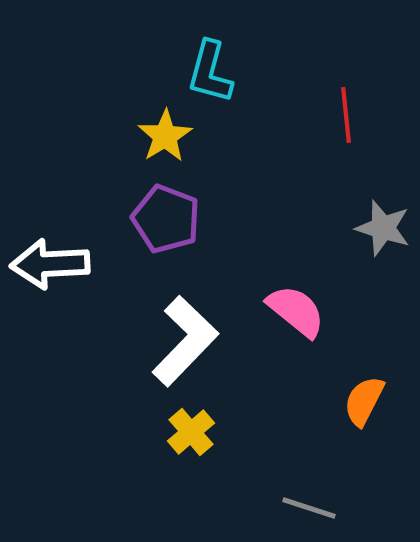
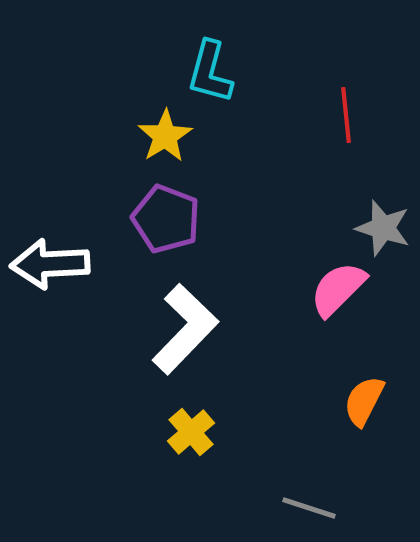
pink semicircle: moved 42 px right, 22 px up; rotated 84 degrees counterclockwise
white L-shape: moved 12 px up
